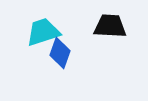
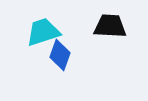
blue diamond: moved 2 px down
